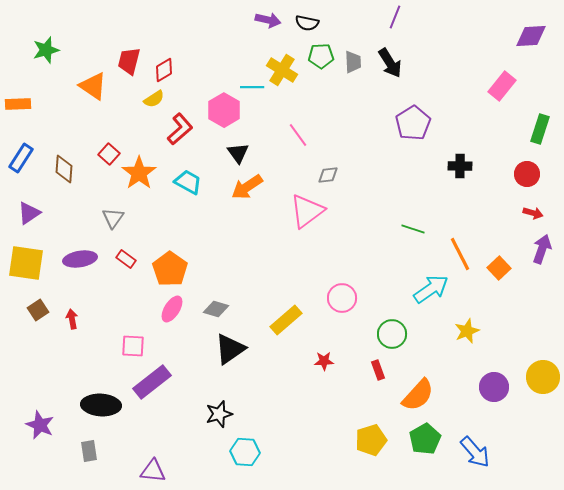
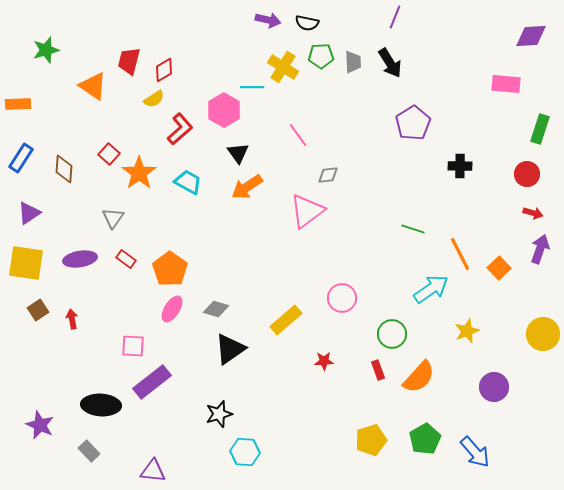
yellow cross at (282, 70): moved 1 px right, 3 px up
pink rectangle at (502, 86): moved 4 px right, 2 px up; rotated 56 degrees clockwise
purple arrow at (542, 249): moved 2 px left
yellow circle at (543, 377): moved 43 px up
orange semicircle at (418, 395): moved 1 px right, 18 px up
gray rectangle at (89, 451): rotated 35 degrees counterclockwise
